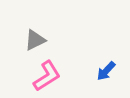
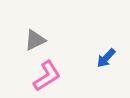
blue arrow: moved 13 px up
